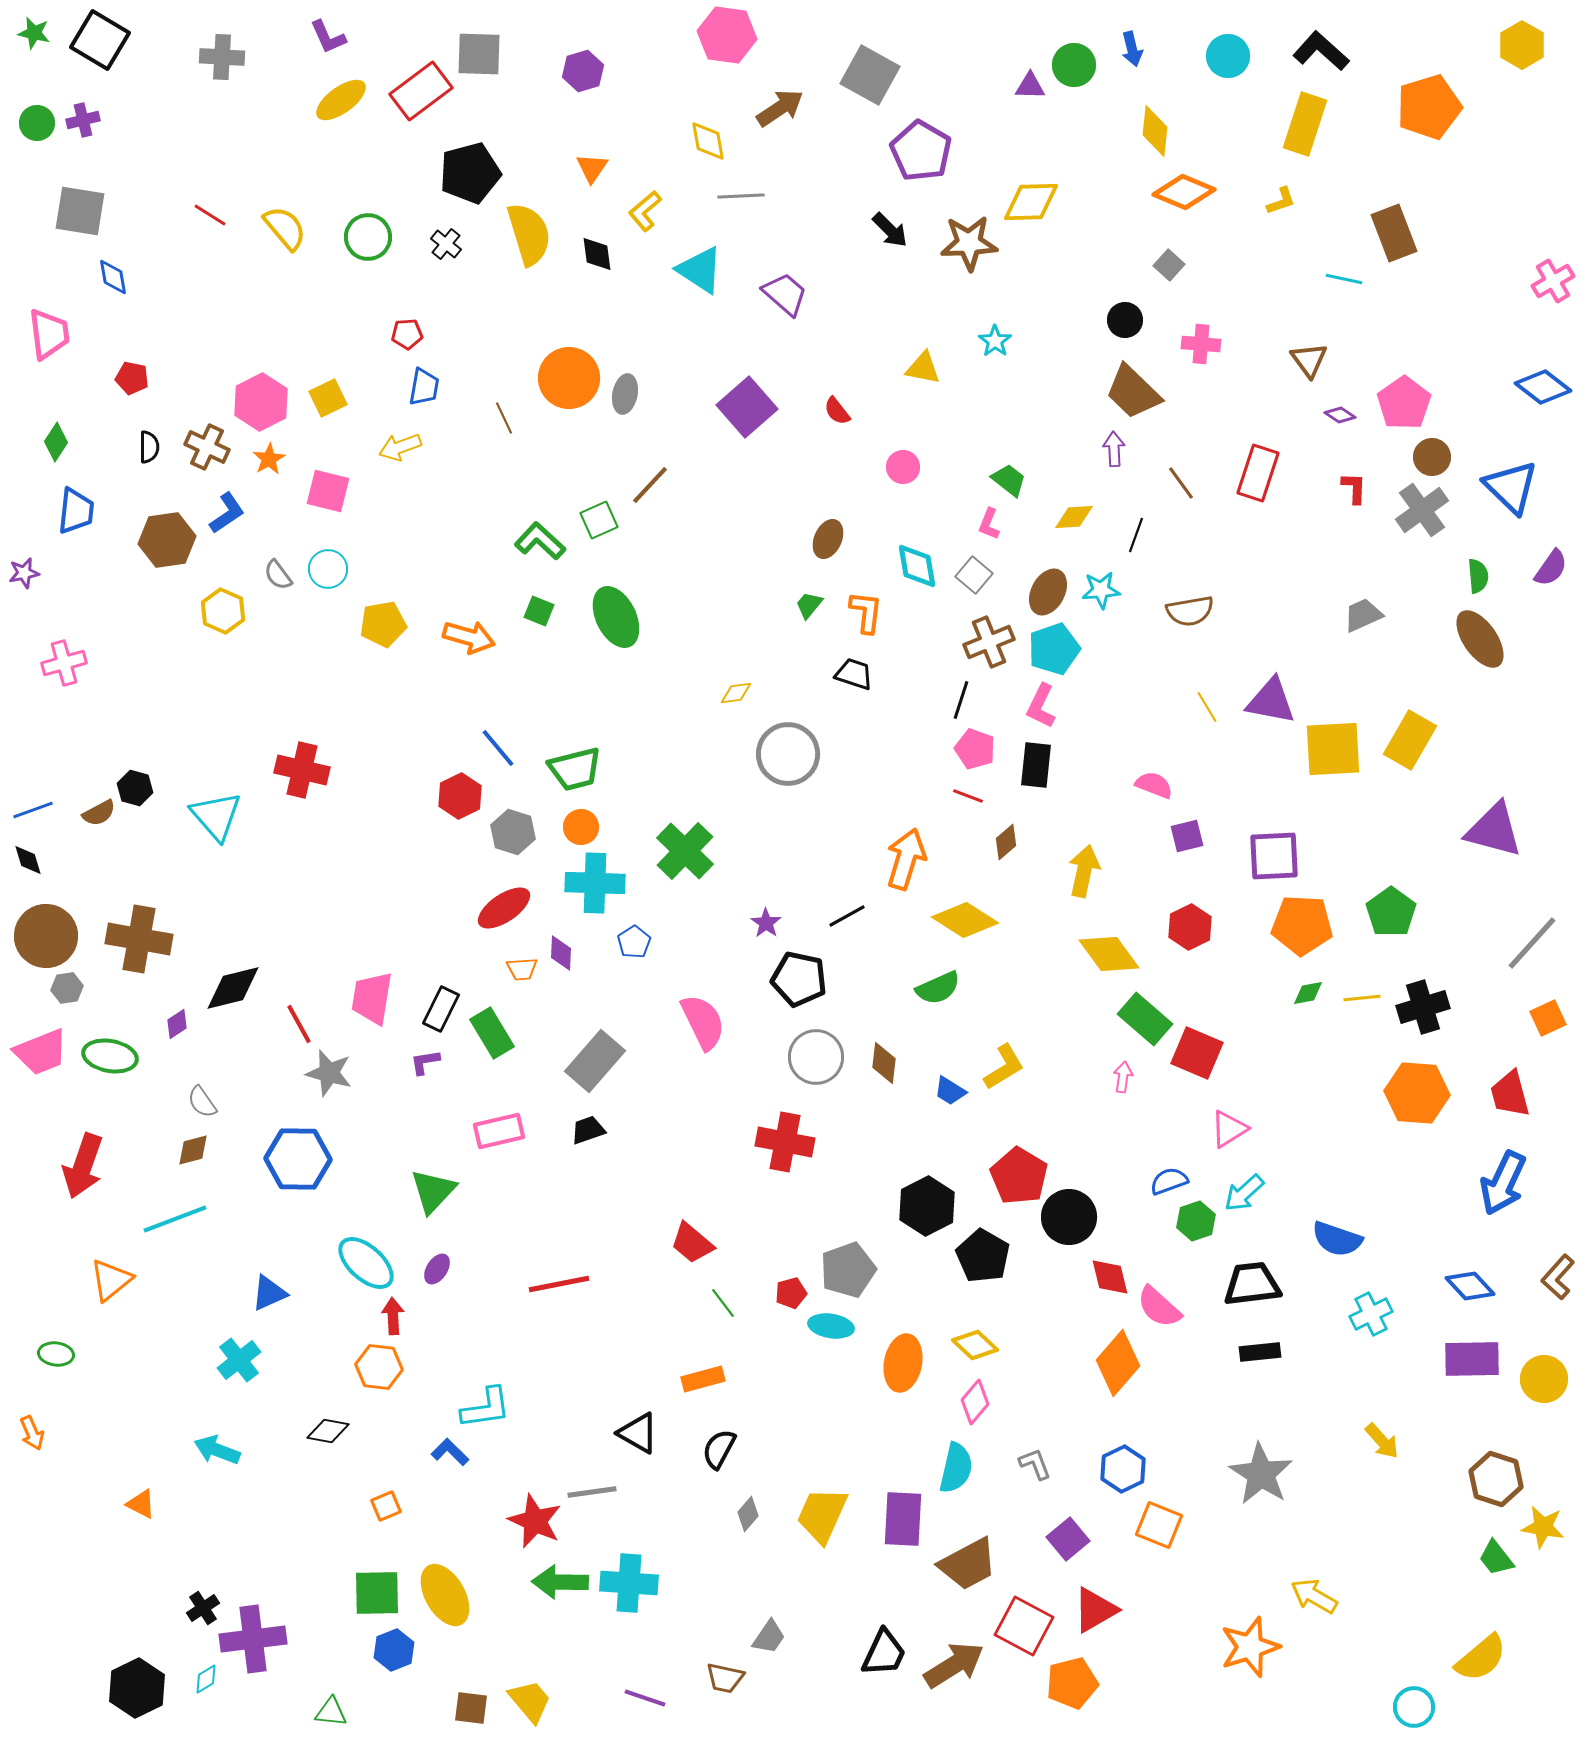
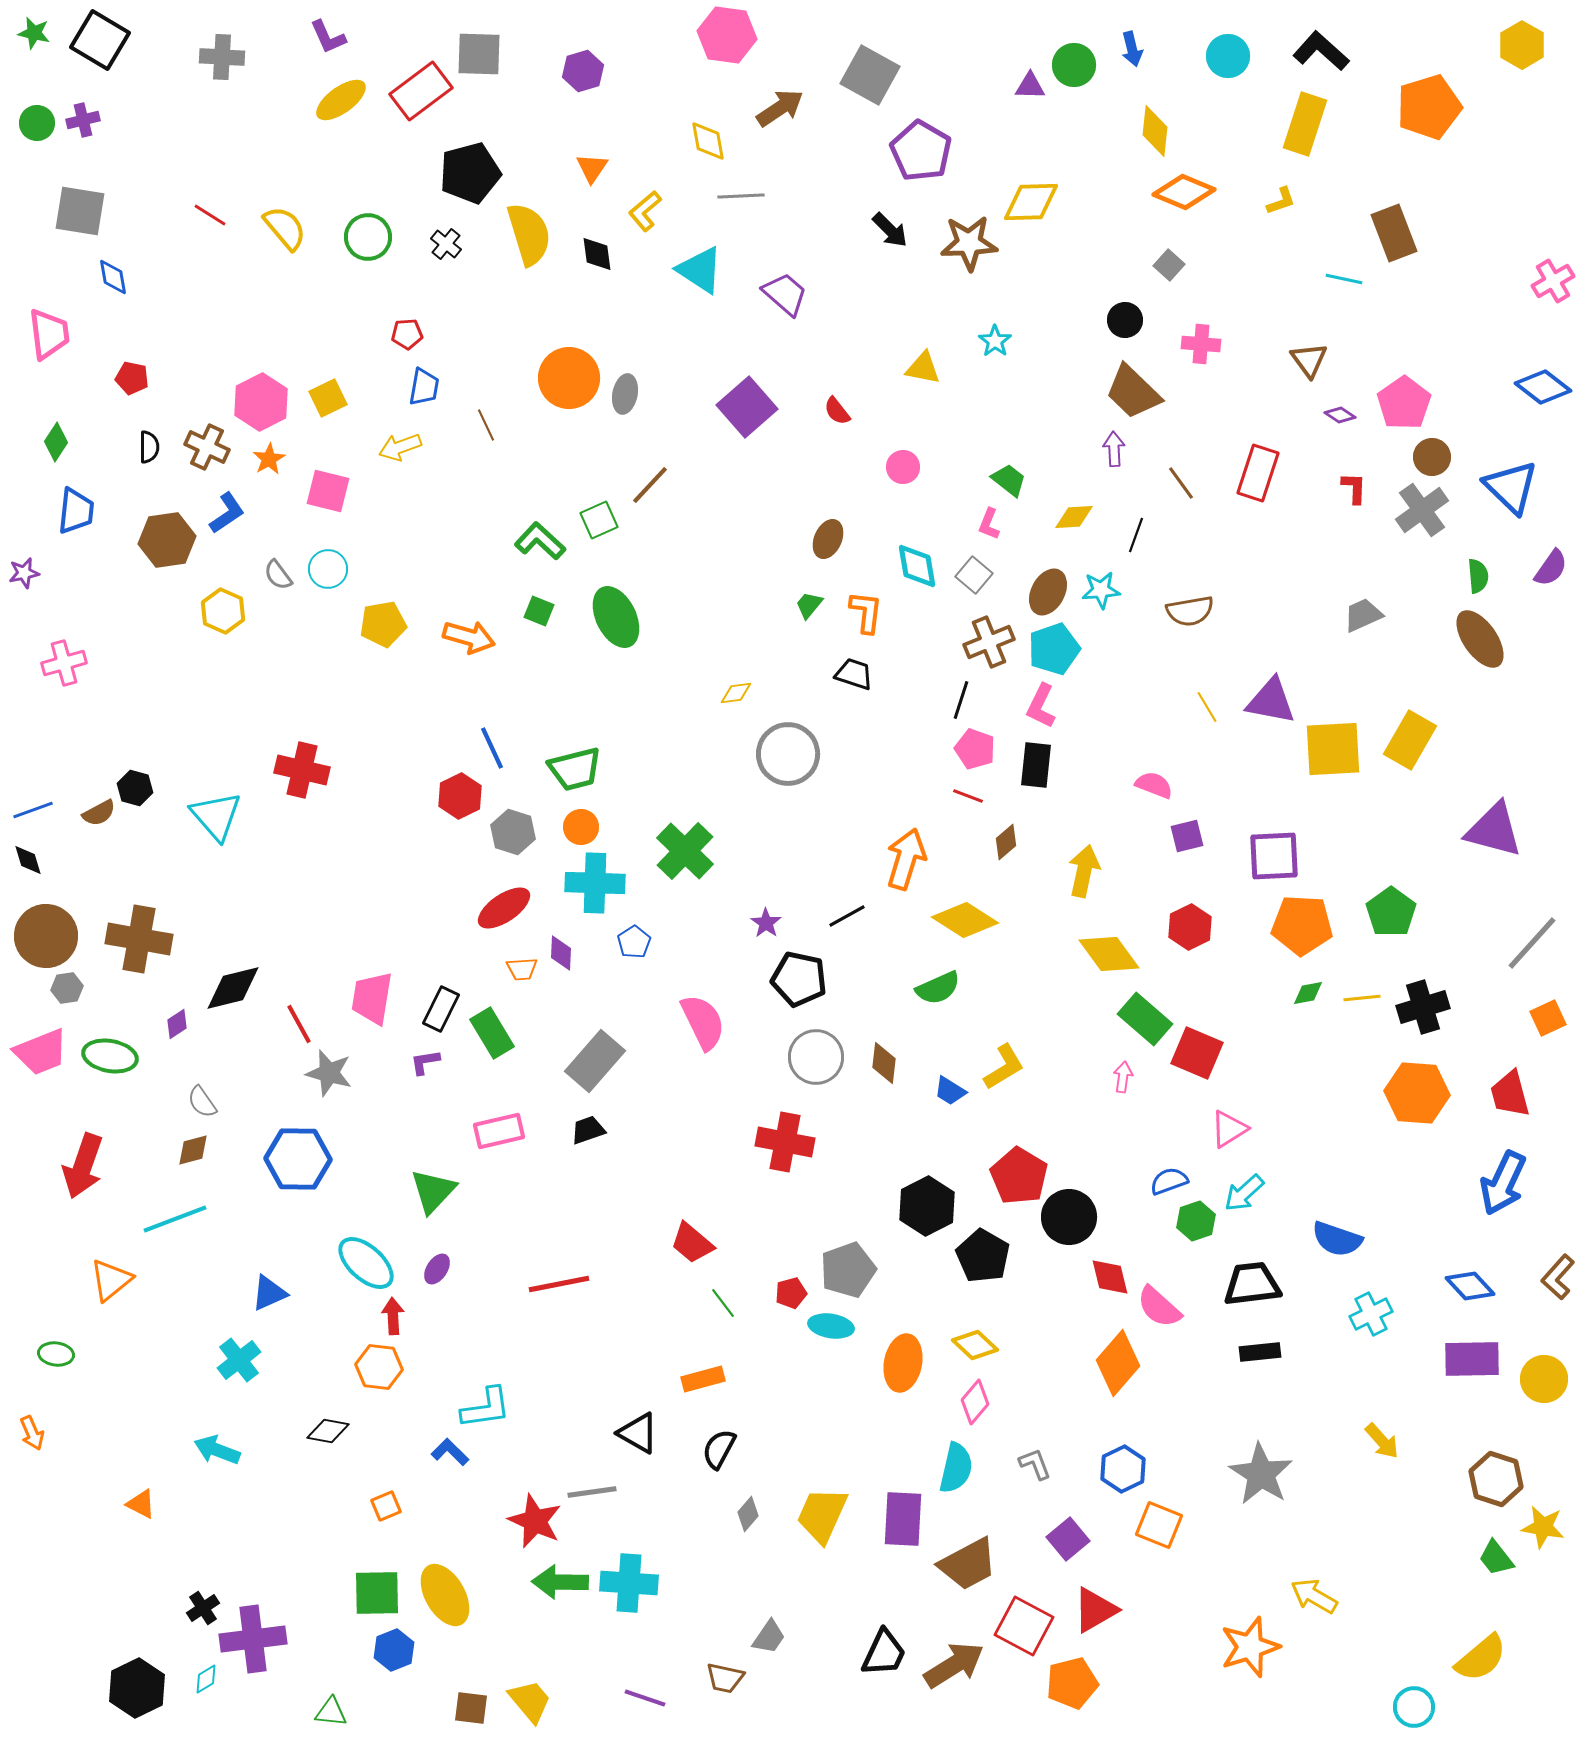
brown line at (504, 418): moved 18 px left, 7 px down
blue line at (498, 748): moved 6 px left; rotated 15 degrees clockwise
